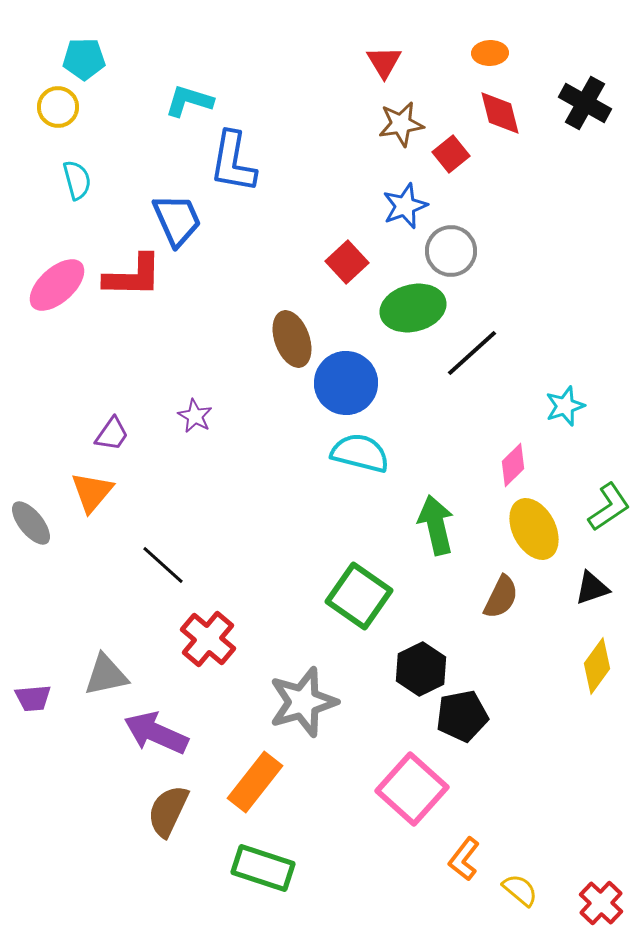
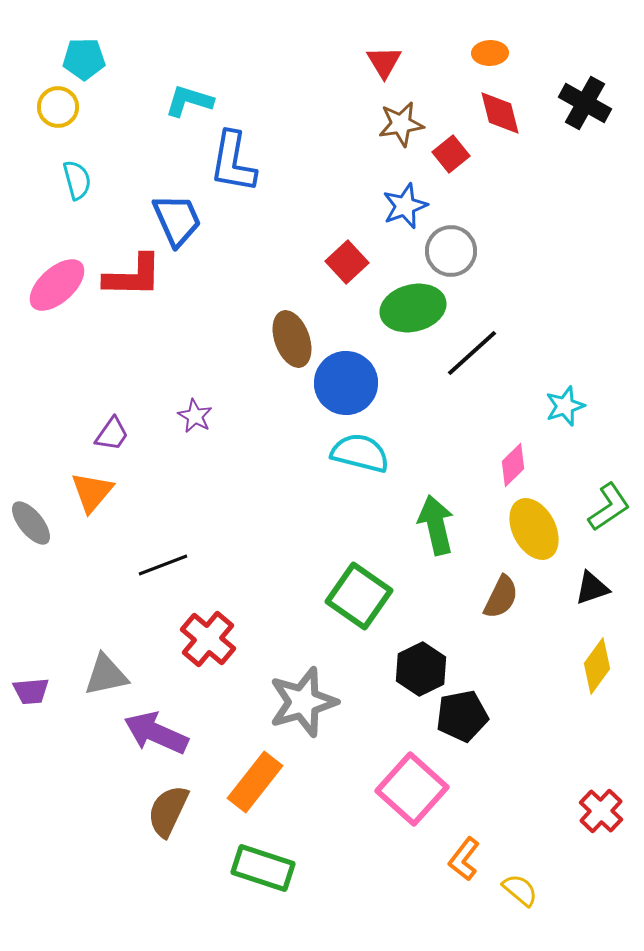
black line at (163, 565): rotated 63 degrees counterclockwise
purple trapezoid at (33, 698): moved 2 px left, 7 px up
red cross at (601, 903): moved 92 px up
